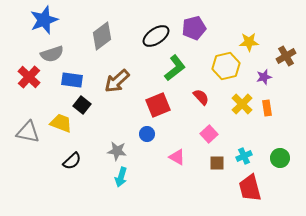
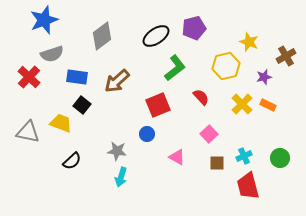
yellow star: rotated 24 degrees clockwise
blue rectangle: moved 5 px right, 3 px up
orange rectangle: moved 1 px right, 3 px up; rotated 56 degrees counterclockwise
red trapezoid: moved 2 px left, 2 px up
